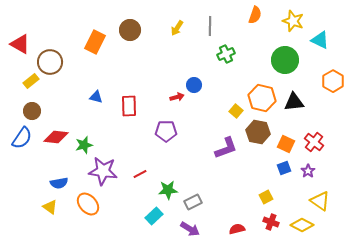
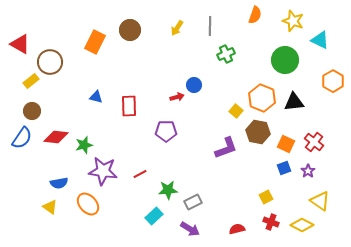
orange hexagon at (262, 98): rotated 8 degrees clockwise
